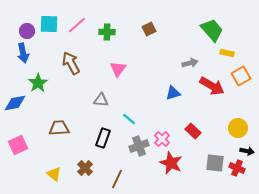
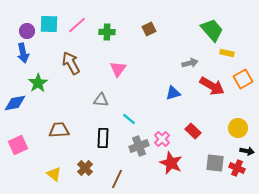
orange square: moved 2 px right, 3 px down
brown trapezoid: moved 2 px down
black rectangle: rotated 18 degrees counterclockwise
